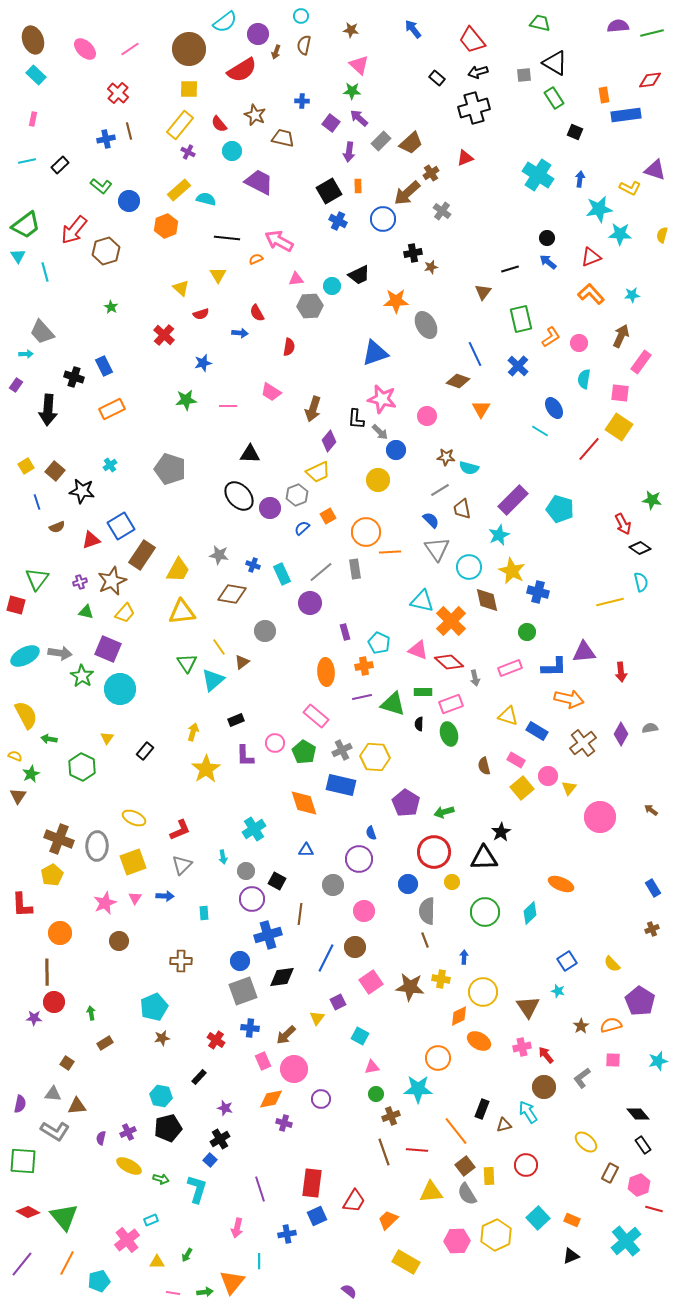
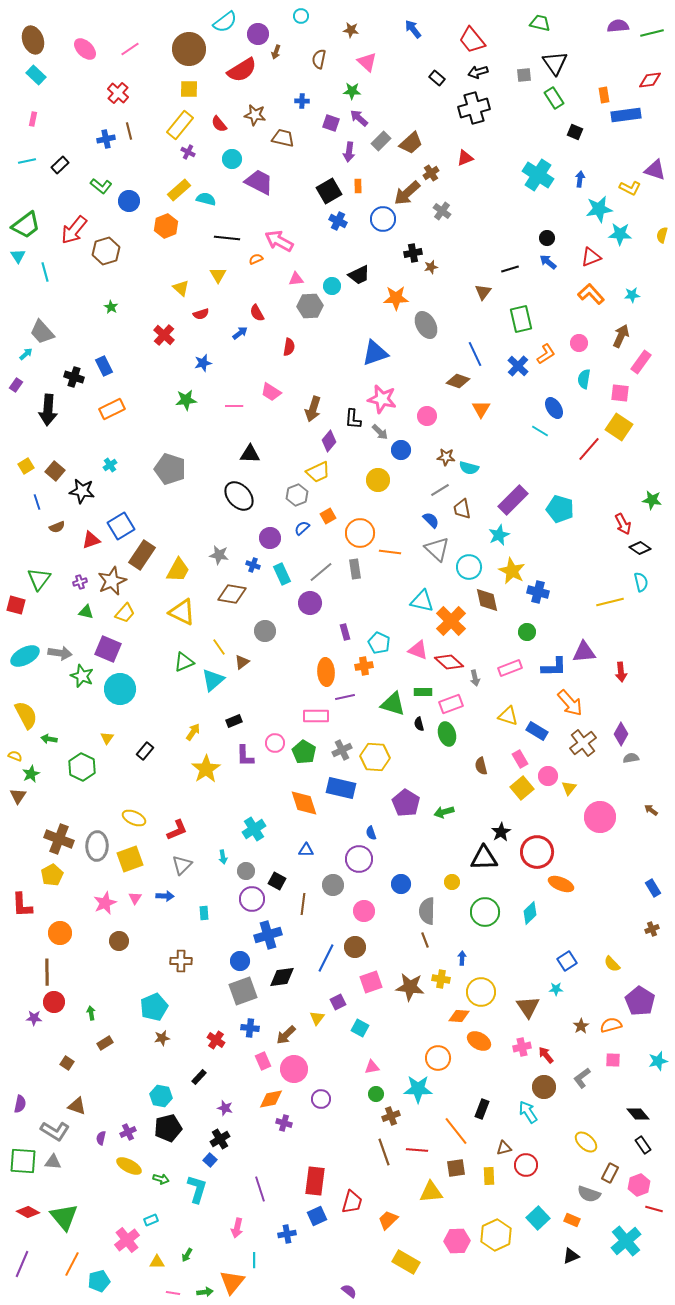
brown semicircle at (304, 45): moved 15 px right, 14 px down
black triangle at (555, 63): rotated 24 degrees clockwise
pink triangle at (359, 65): moved 8 px right, 3 px up
brown star at (255, 115): rotated 15 degrees counterclockwise
purple square at (331, 123): rotated 18 degrees counterclockwise
cyan circle at (232, 151): moved 8 px down
orange star at (396, 301): moved 3 px up
blue arrow at (240, 333): rotated 42 degrees counterclockwise
orange L-shape at (551, 337): moved 5 px left, 17 px down
cyan arrow at (26, 354): rotated 40 degrees counterclockwise
pink line at (228, 406): moved 6 px right
black L-shape at (356, 419): moved 3 px left
blue circle at (396, 450): moved 5 px right
purple circle at (270, 508): moved 30 px down
orange circle at (366, 532): moved 6 px left, 1 px down
gray triangle at (437, 549): rotated 12 degrees counterclockwise
orange line at (390, 552): rotated 10 degrees clockwise
green triangle at (37, 579): moved 2 px right
yellow triangle at (182, 612): rotated 32 degrees clockwise
green triangle at (187, 663): moved 3 px left, 1 px up; rotated 40 degrees clockwise
green star at (82, 676): rotated 10 degrees counterclockwise
purple line at (362, 697): moved 17 px left
orange arrow at (569, 699): moved 1 px right, 4 px down; rotated 36 degrees clockwise
pink rectangle at (316, 716): rotated 40 degrees counterclockwise
black rectangle at (236, 720): moved 2 px left, 1 px down
black semicircle at (419, 724): rotated 16 degrees counterclockwise
gray semicircle at (650, 728): moved 19 px left, 30 px down
yellow arrow at (193, 732): rotated 18 degrees clockwise
green ellipse at (449, 734): moved 2 px left
pink rectangle at (516, 760): moved 4 px right, 1 px up; rotated 30 degrees clockwise
brown semicircle at (484, 766): moved 3 px left
blue rectangle at (341, 785): moved 3 px down
red L-shape at (180, 830): moved 3 px left
red circle at (434, 852): moved 103 px right
yellow square at (133, 862): moved 3 px left, 3 px up
blue circle at (408, 884): moved 7 px left
brown line at (300, 914): moved 3 px right, 10 px up
blue arrow at (464, 957): moved 2 px left, 1 px down
pink square at (371, 982): rotated 15 degrees clockwise
cyan star at (558, 991): moved 2 px left, 2 px up; rotated 16 degrees counterclockwise
yellow circle at (483, 992): moved 2 px left
orange diamond at (459, 1016): rotated 30 degrees clockwise
cyan square at (360, 1036): moved 8 px up
gray triangle at (53, 1094): moved 68 px down
brown triangle at (77, 1106): rotated 24 degrees clockwise
brown triangle at (504, 1125): moved 23 px down
brown square at (465, 1166): moved 9 px left, 2 px down; rotated 30 degrees clockwise
red rectangle at (312, 1183): moved 3 px right, 2 px up
gray semicircle at (467, 1194): moved 122 px right; rotated 40 degrees counterclockwise
red trapezoid at (354, 1201): moved 2 px left, 1 px down; rotated 15 degrees counterclockwise
cyan line at (259, 1261): moved 5 px left, 1 px up
orange line at (67, 1263): moved 5 px right, 1 px down
purple line at (22, 1264): rotated 16 degrees counterclockwise
